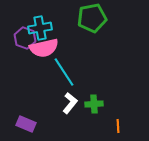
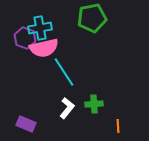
white L-shape: moved 3 px left, 5 px down
